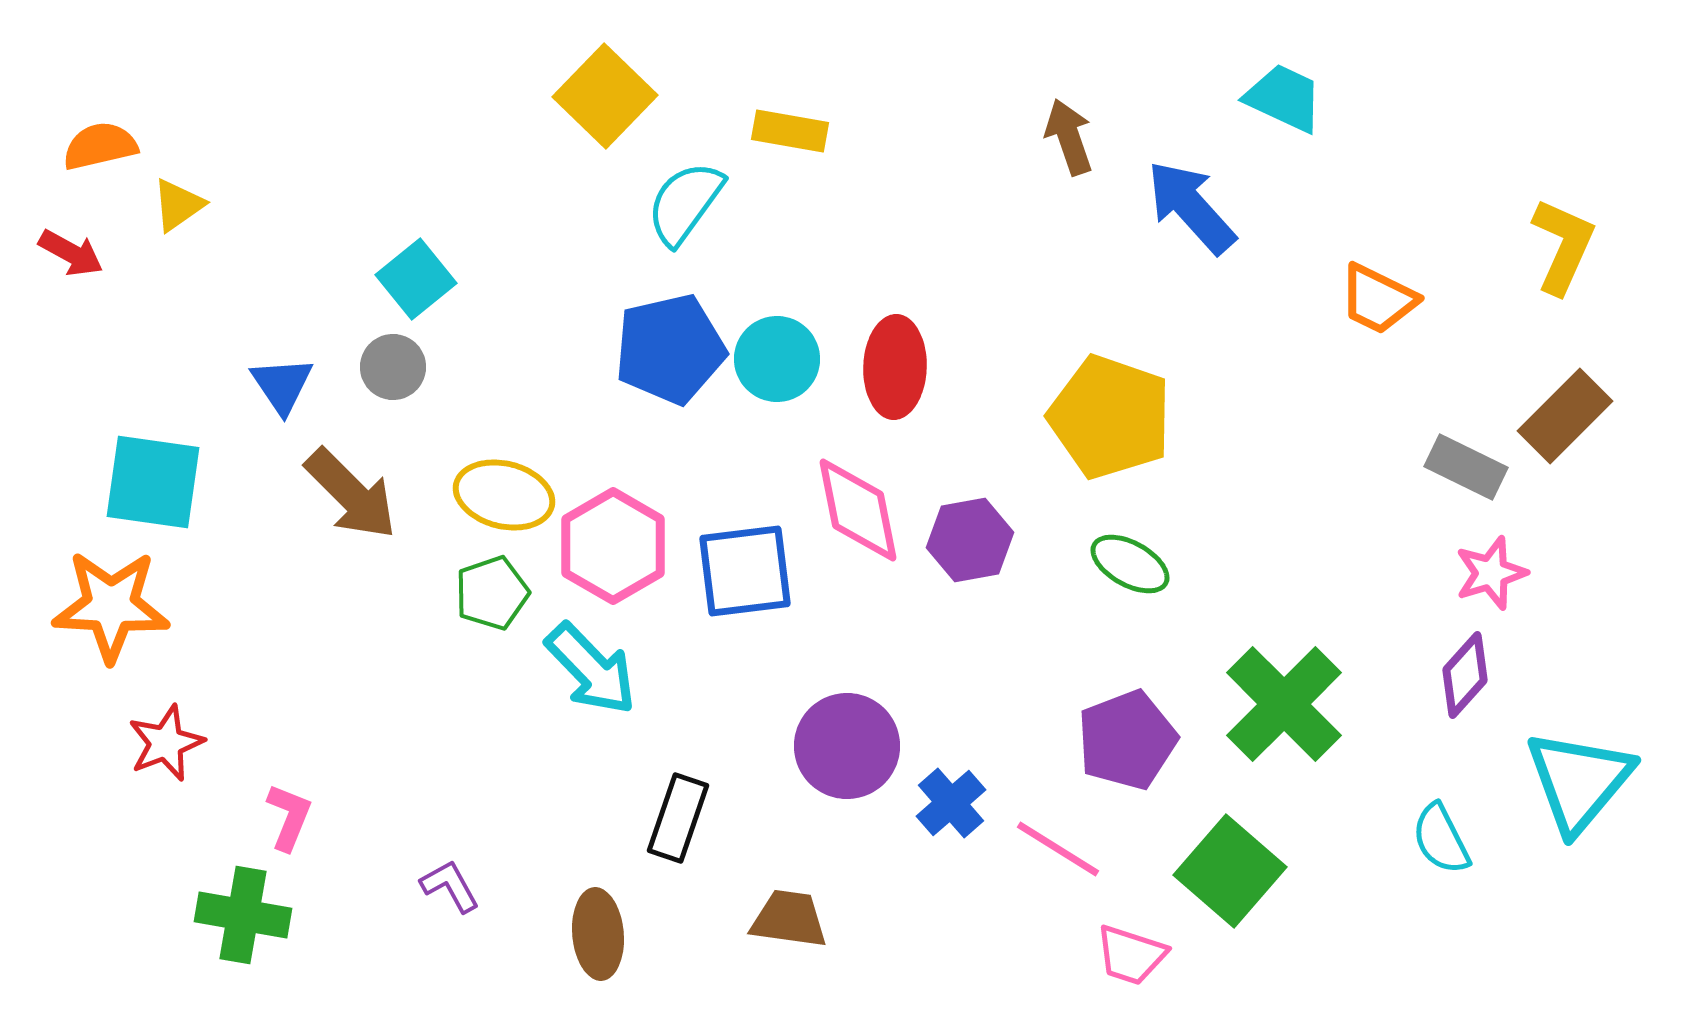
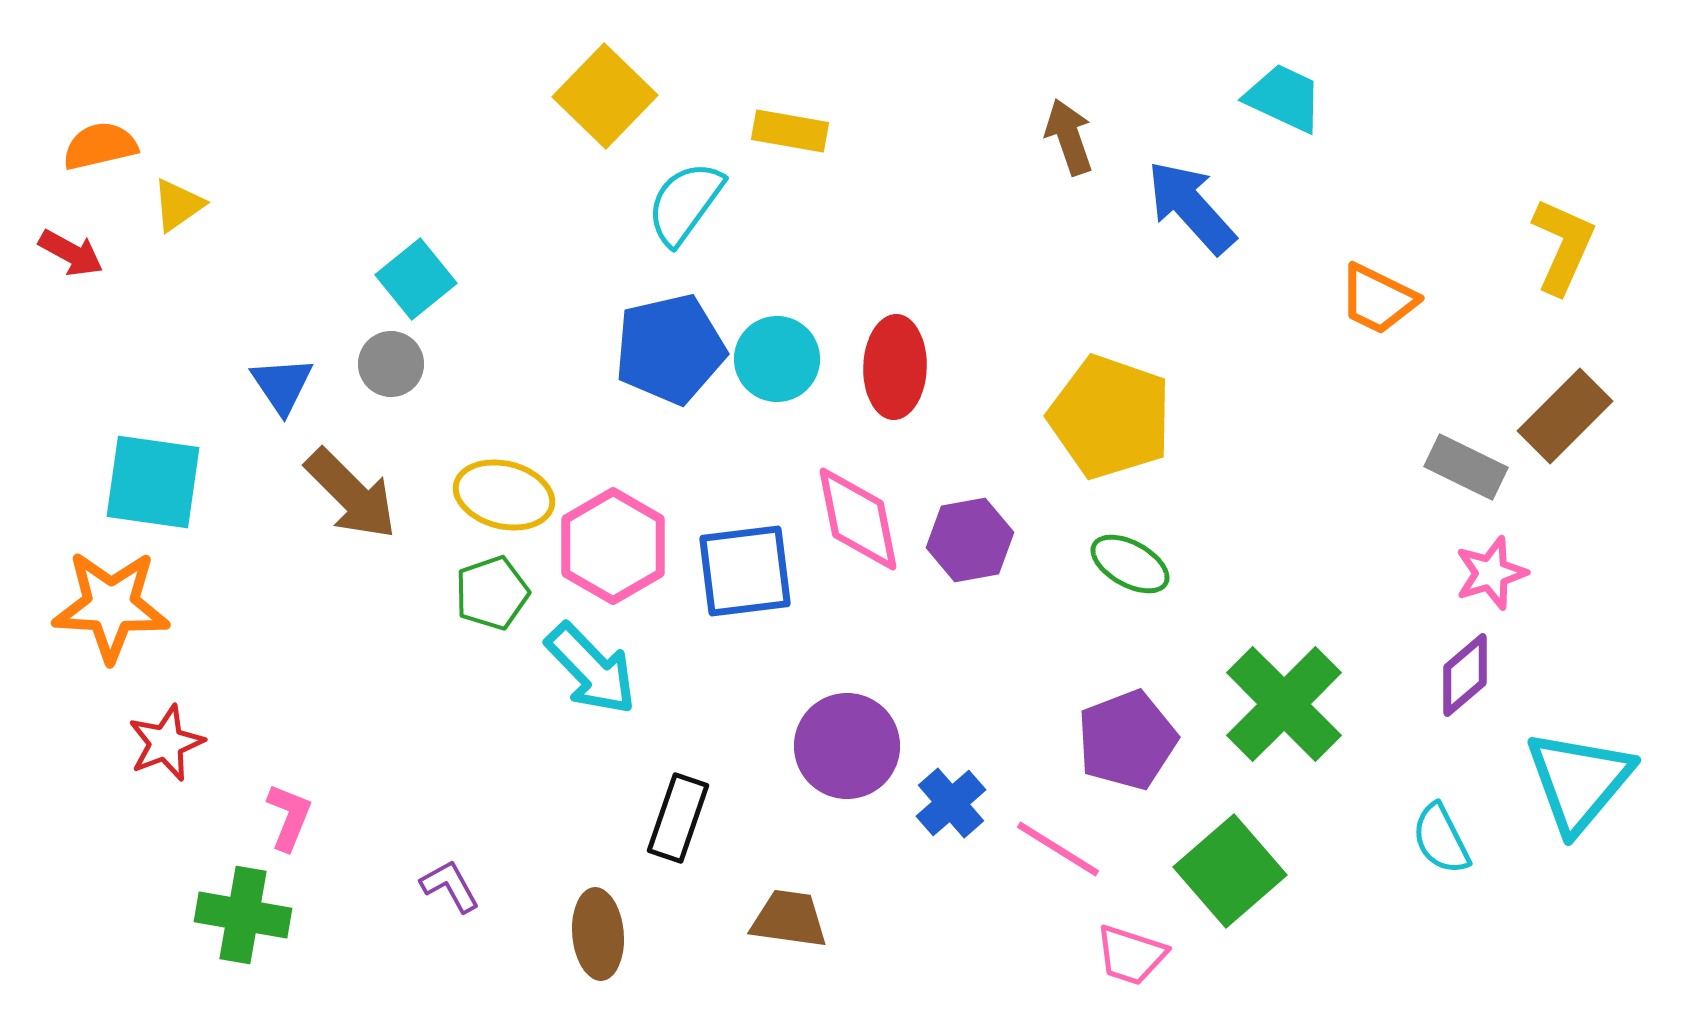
gray circle at (393, 367): moved 2 px left, 3 px up
pink diamond at (858, 510): moved 9 px down
purple diamond at (1465, 675): rotated 8 degrees clockwise
green square at (1230, 871): rotated 8 degrees clockwise
